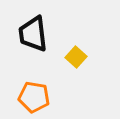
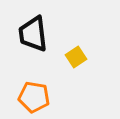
yellow square: rotated 15 degrees clockwise
